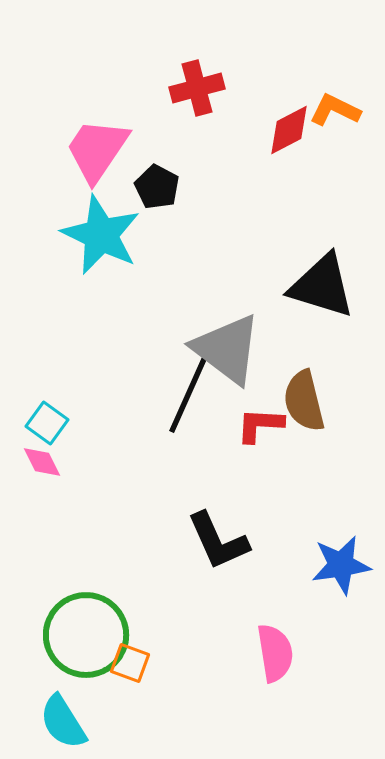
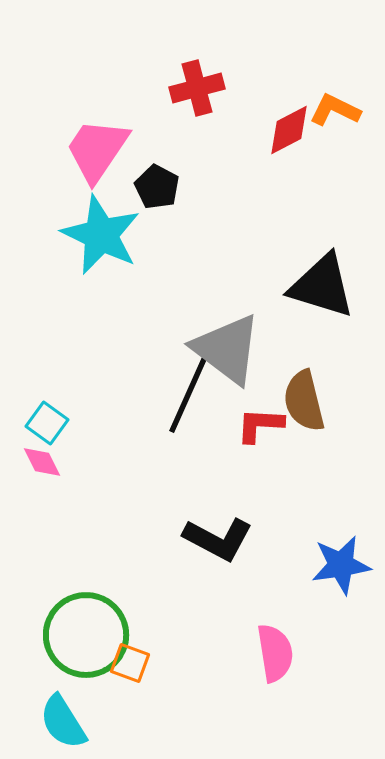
black L-shape: moved 2 px up; rotated 38 degrees counterclockwise
